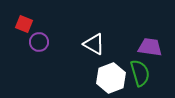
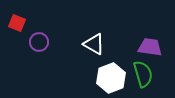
red square: moved 7 px left, 1 px up
green semicircle: moved 3 px right, 1 px down
